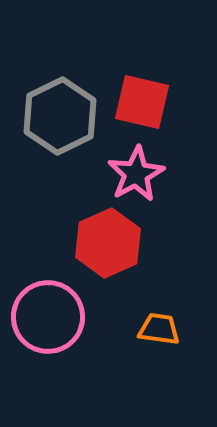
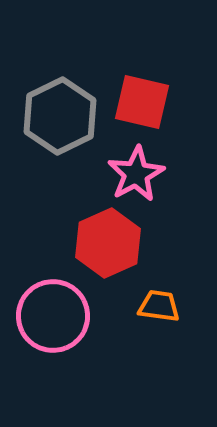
pink circle: moved 5 px right, 1 px up
orange trapezoid: moved 23 px up
